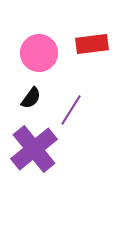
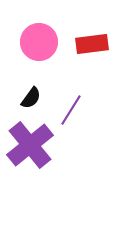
pink circle: moved 11 px up
purple cross: moved 4 px left, 4 px up
